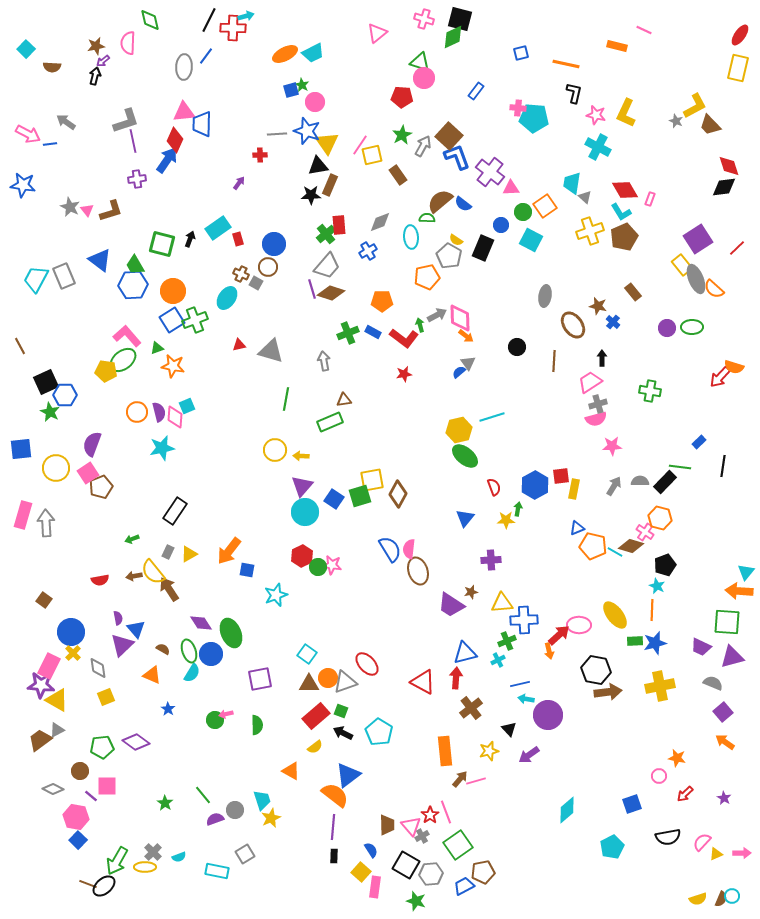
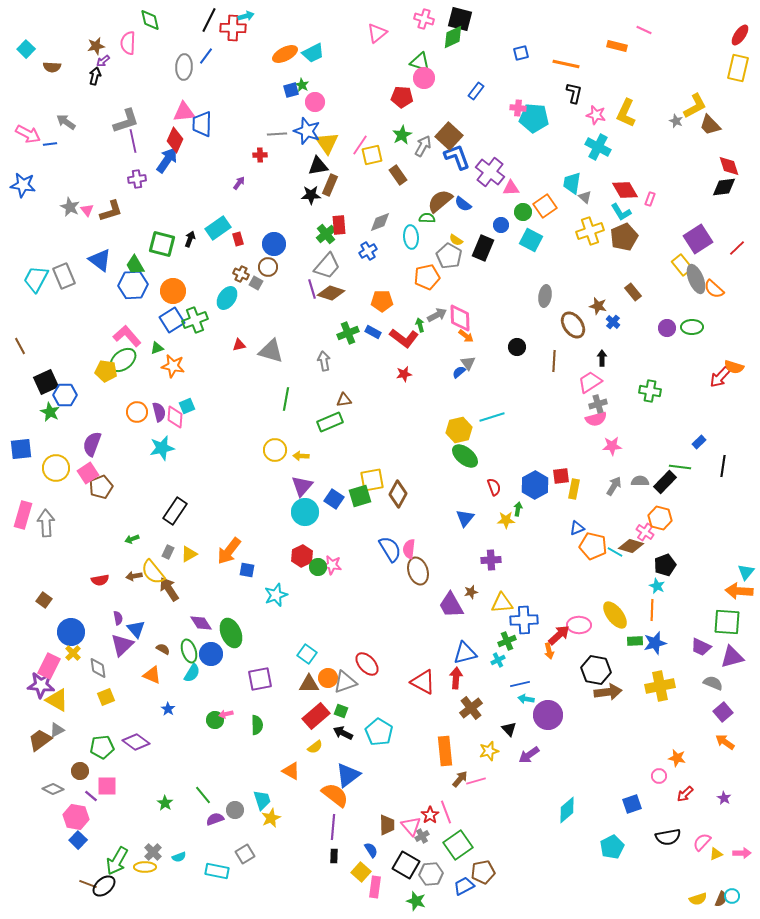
purple trapezoid at (451, 605): rotated 28 degrees clockwise
